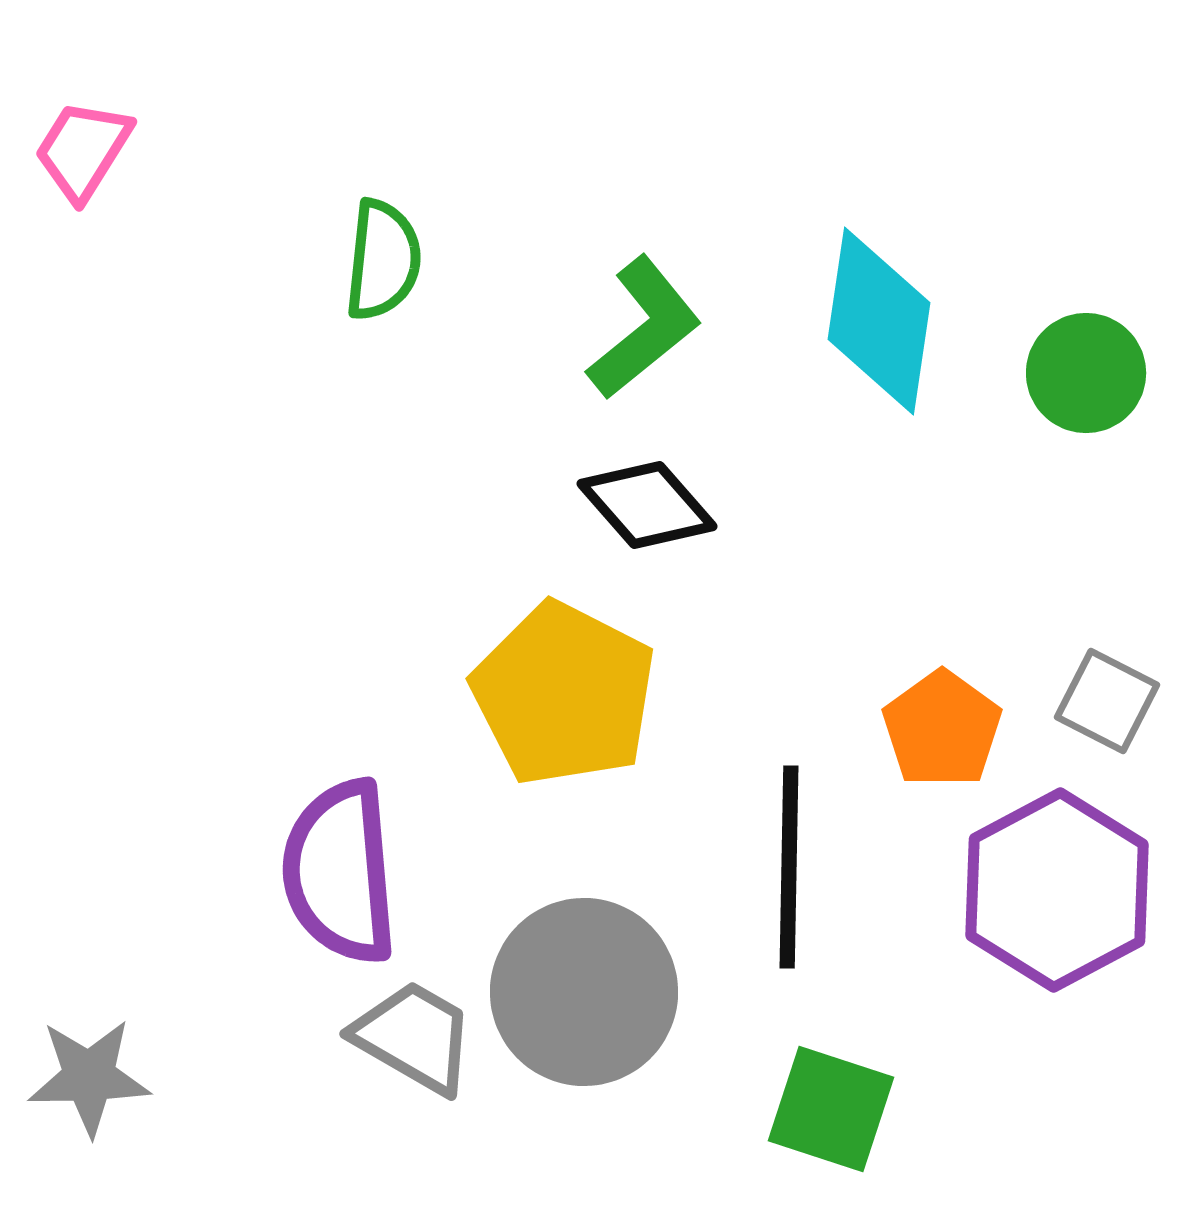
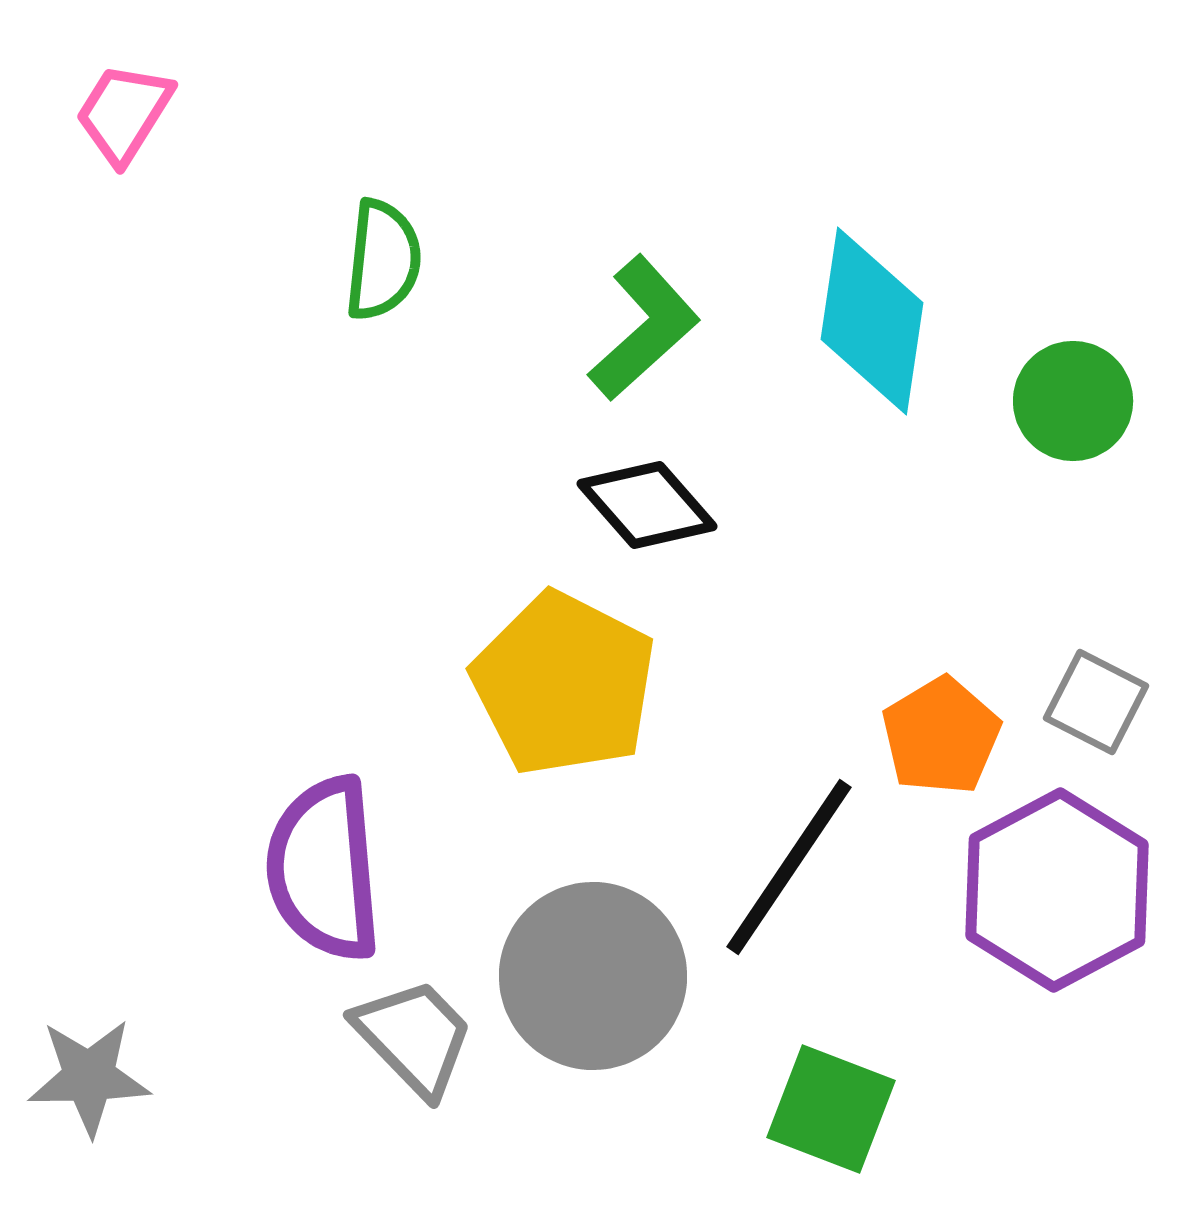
pink trapezoid: moved 41 px right, 37 px up
cyan diamond: moved 7 px left
green L-shape: rotated 3 degrees counterclockwise
green circle: moved 13 px left, 28 px down
yellow pentagon: moved 10 px up
gray square: moved 11 px left, 1 px down
orange pentagon: moved 1 px left, 7 px down; rotated 5 degrees clockwise
black line: rotated 33 degrees clockwise
purple semicircle: moved 16 px left, 3 px up
gray circle: moved 9 px right, 16 px up
gray trapezoid: rotated 16 degrees clockwise
green square: rotated 3 degrees clockwise
